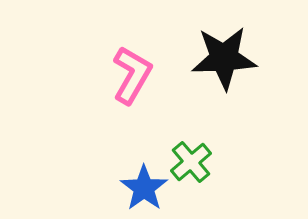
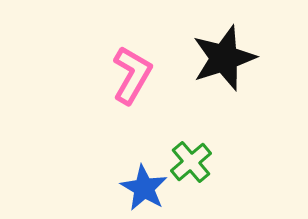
black star: rotated 16 degrees counterclockwise
blue star: rotated 6 degrees counterclockwise
